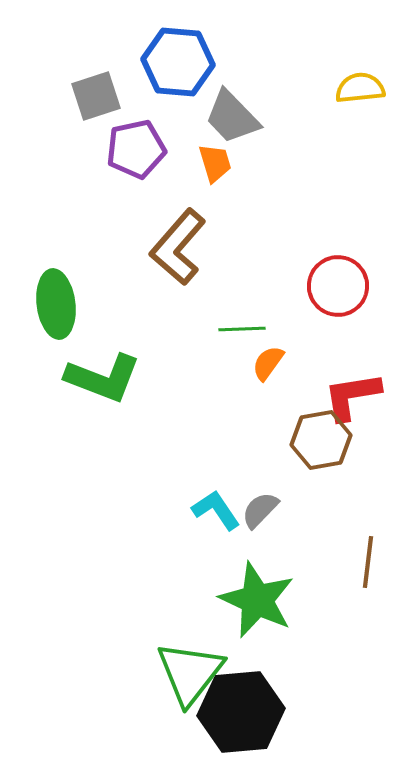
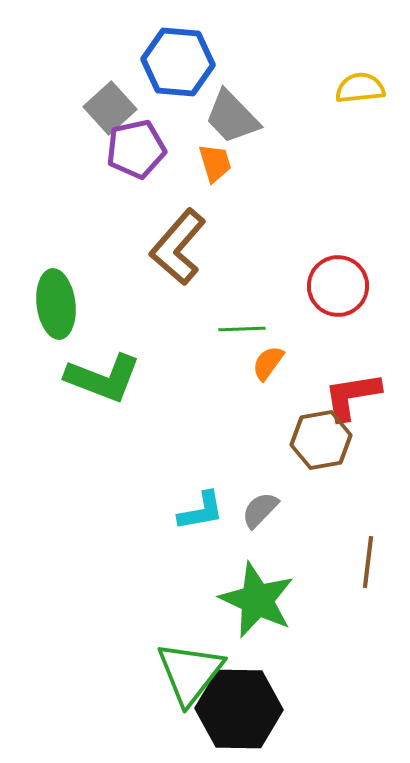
gray square: moved 14 px right, 12 px down; rotated 24 degrees counterclockwise
cyan L-shape: moved 15 px left, 1 px down; rotated 114 degrees clockwise
black hexagon: moved 2 px left, 3 px up; rotated 6 degrees clockwise
